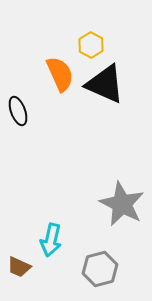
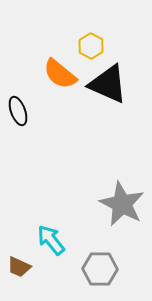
yellow hexagon: moved 1 px down
orange semicircle: rotated 153 degrees clockwise
black triangle: moved 3 px right
cyan arrow: rotated 128 degrees clockwise
gray hexagon: rotated 16 degrees clockwise
